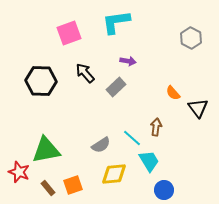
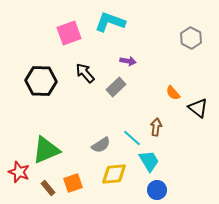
cyan L-shape: moved 6 px left; rotated 28 degrees clockwise
black triangle: rotated 15 degrees counterclockwise
green triangle: rotated 12 degrees counterclockwise
orange square: moved 2 px up
blue circle: moved 7 px left
